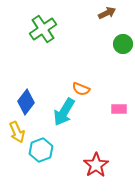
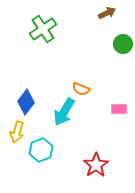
yellow arrow: rotated 40 degrees clockwise
